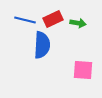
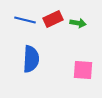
blue semicircle: moved 11 px left, 14 px down
